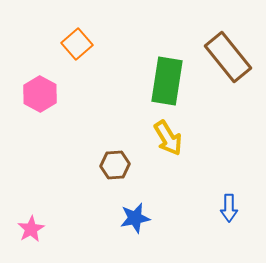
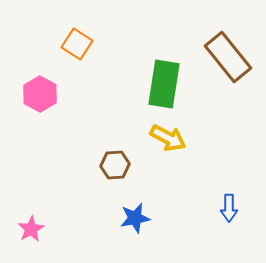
orange square: rotated 16 degrees counterclockwise
green rectangle: moved 3 px left, 3 px down
yellow arrow: rotated 30 degrees counterclockwise
